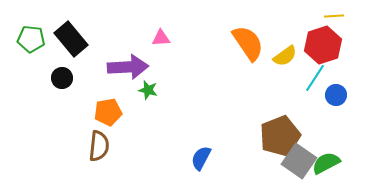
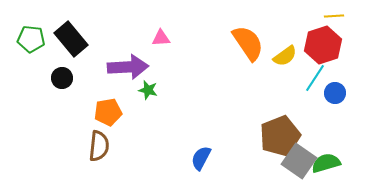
blue circle: moved 1 px left, 2 px up
green semicircle: rotated 12 degrees clockwise
